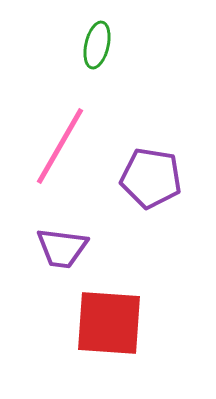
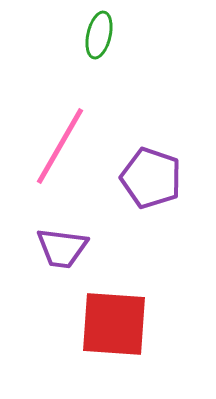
green ellipse: moved 2 px right, 10 px up
purple pentagon: rotated 10 degrees clockwise
red square: moved 5 px right, 1 px down
